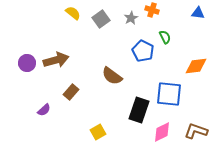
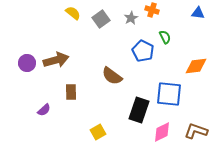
brown rectangle: rotated 42 degrees counterclockwise
